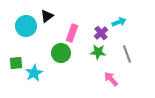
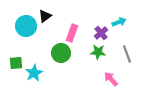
black triangle: moved 2 px left
